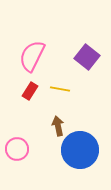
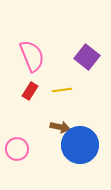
pink semicircle: rotated 132 degrees clockwise
yellow line: moved 2 px right, 1 px down; rotated 18 degrees counterclockwise
brown arrow: moved 2 px right, 1 px down; rotated 114 degrees clockwise
blue circle: moved 5 px up
